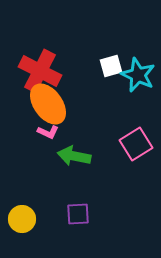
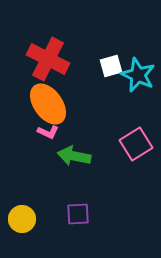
red cross: moved 8 px right, 12 px up
